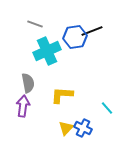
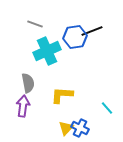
blue cross: moved 3 px left
